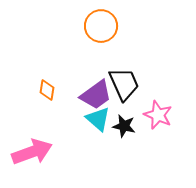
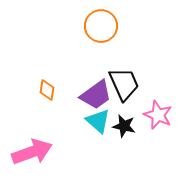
cyan triangle: moved 2 px down
